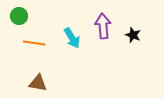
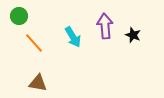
purple arrow: moved 2 px right
cyan arrow: moved 1 px right, 1 px up
orange line: rotated 40 degrees clockwise
